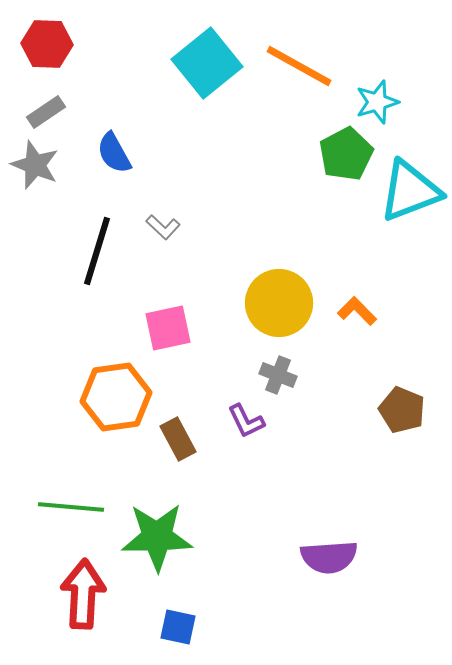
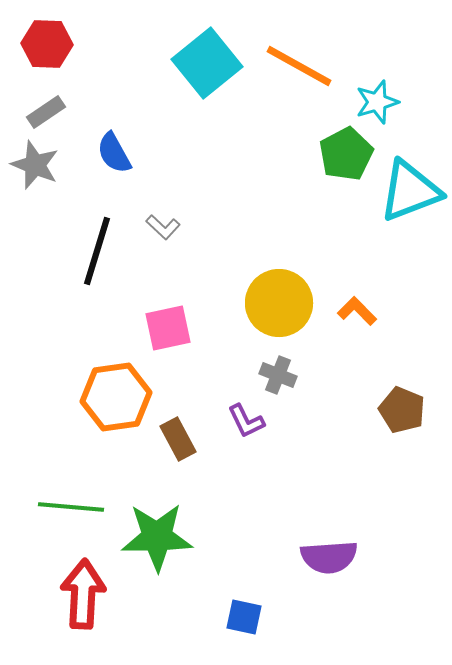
blue square: moved 66 px right, 10 px up
